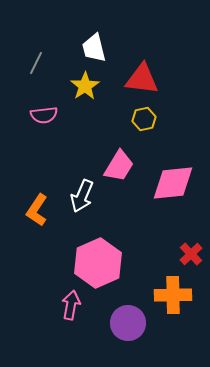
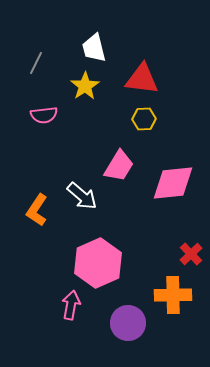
yellow hexagon: rotated 10 degrees clockwise
white arrow: rotated 72 degrees counterclockwise
